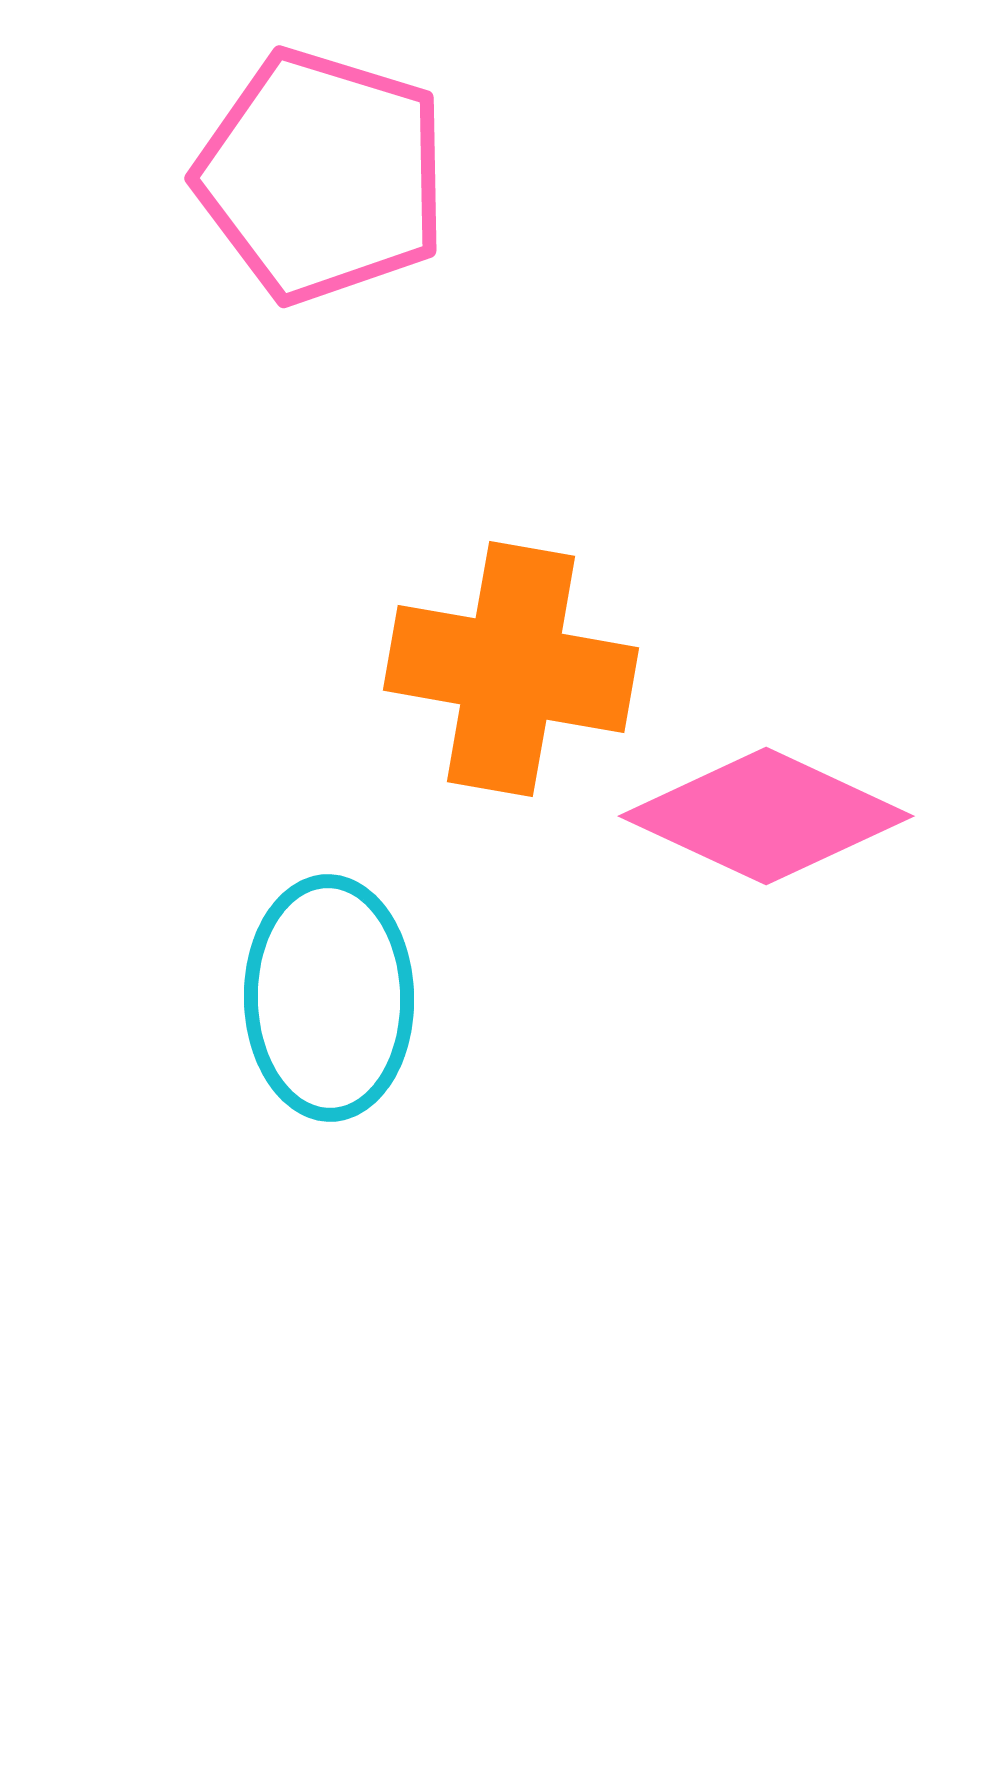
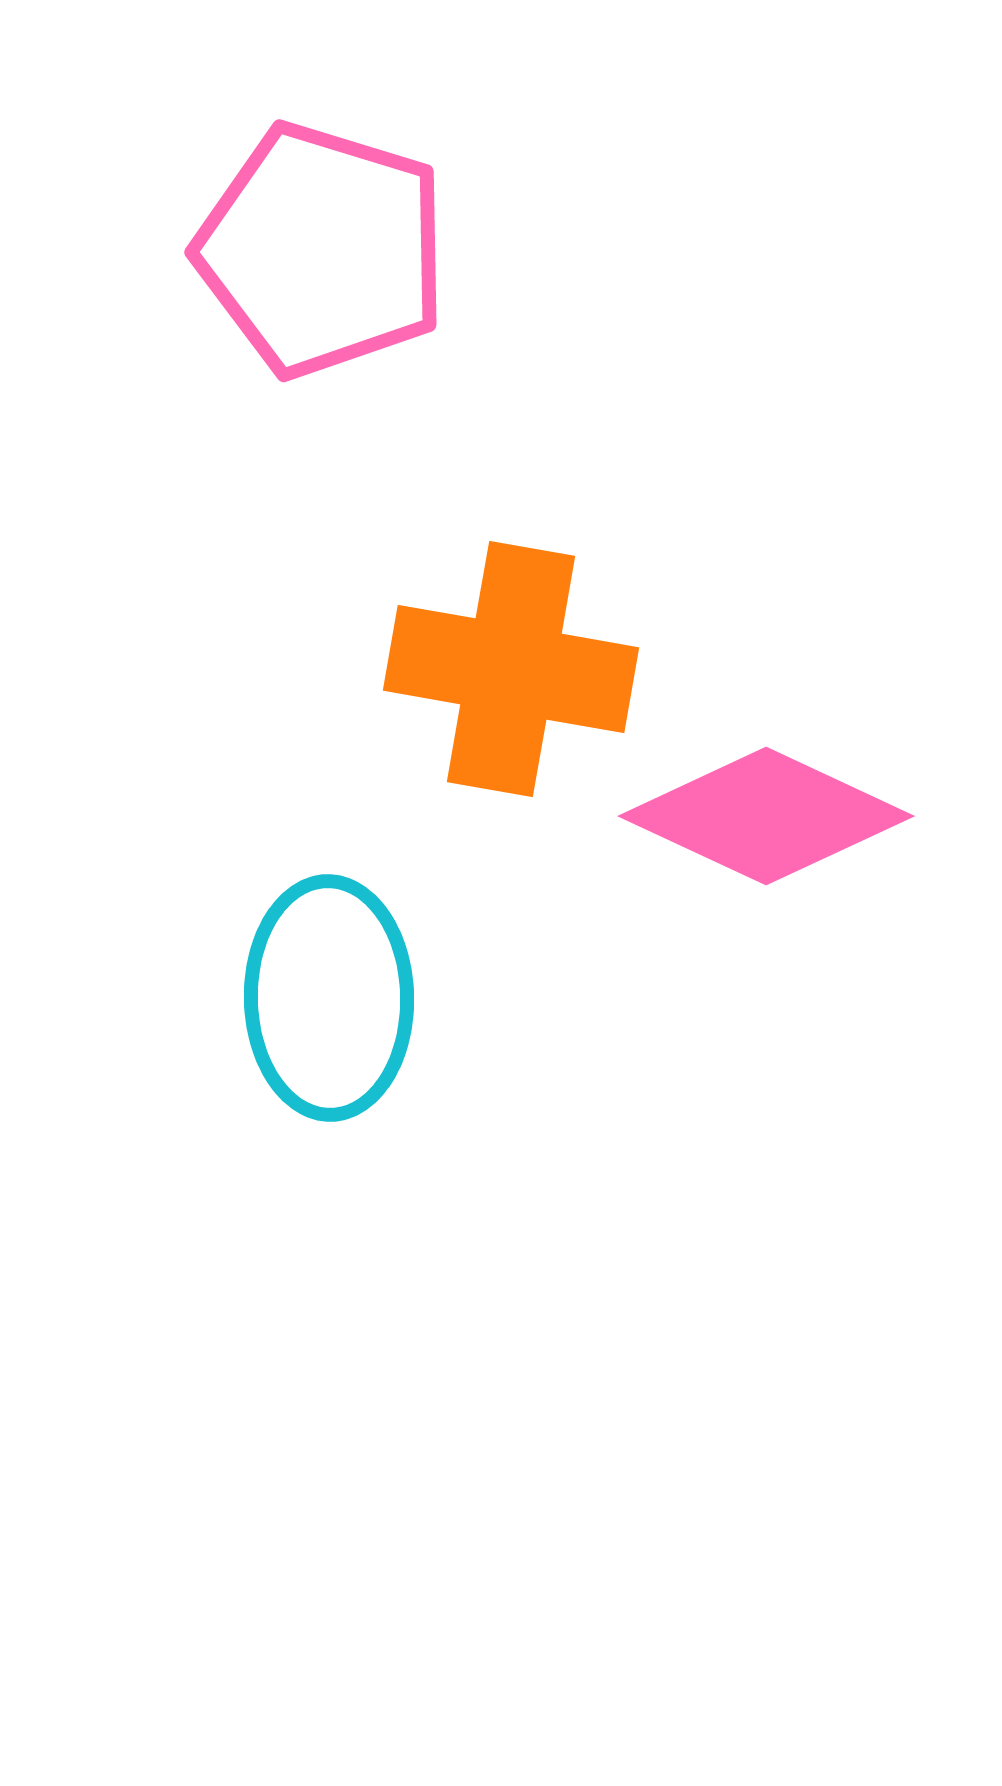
pink pentagon: moved 74 px down
